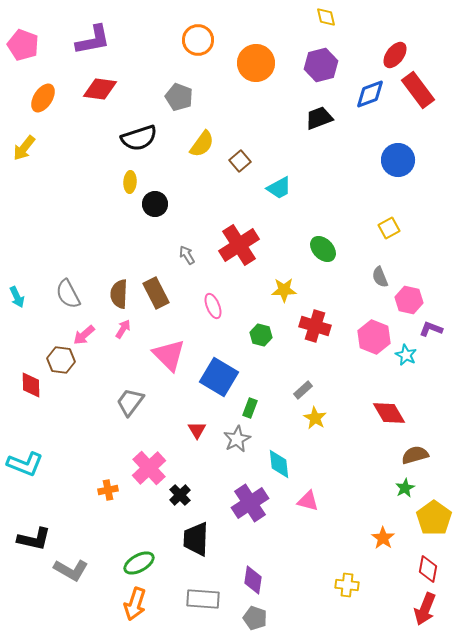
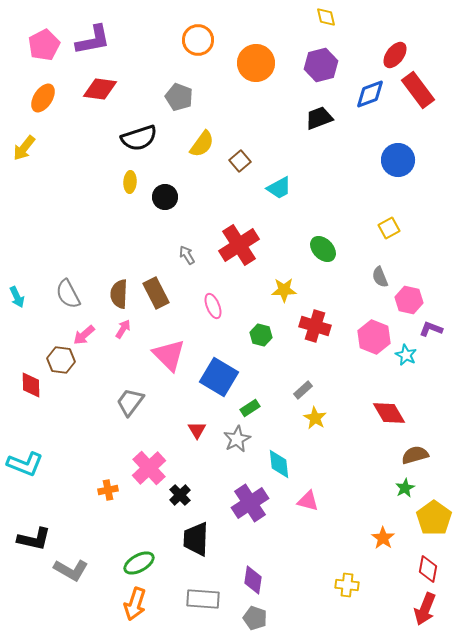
pink pentagon at (23, 45): moved 21 px right; rotated 24 degrees clockwise
black circle at (155, 204): moved 10 px right, 7 px up
green rectangle at (250, 408): rotated 36 degrees clockwise
